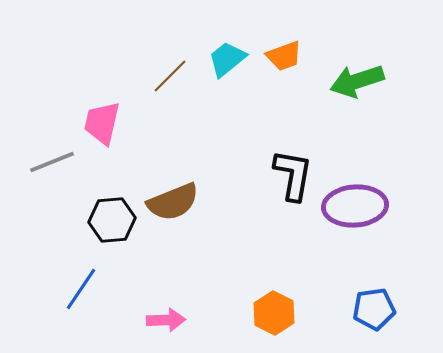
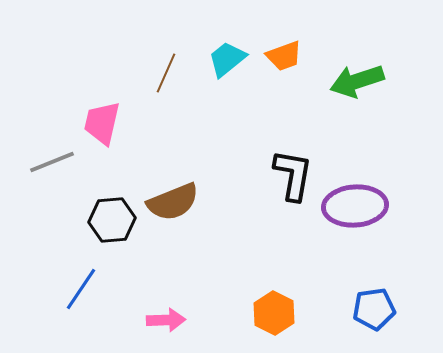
brown line: moved 4 px left, 3 px up; rotated 21 degrees counterclockwise
